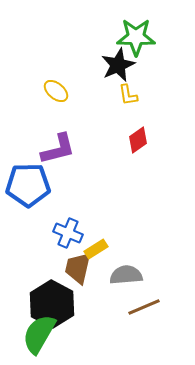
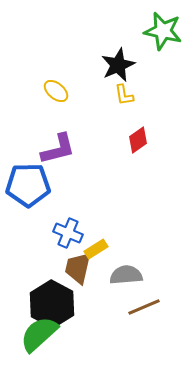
green star: moved 27 px right, 6 px up; rotated 12 degrees clockwise
yellow L-shape: moved 4 px left
green semicircle: rotated 18 degrees clockwise
